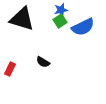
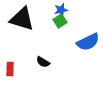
blue semicircle: moved 5 px right, 15 px down
red rectangle: rotated 24 degrees counterclockwise
